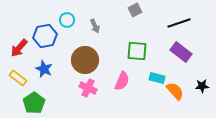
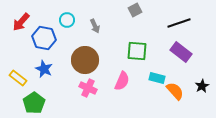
blue hexagon: moved 1 px left, 2 px down; rotated 20 degrees clockwise
red arrow: moved 2 px right, 26 px up
black star: rotated 24 degrees counterclockwise
